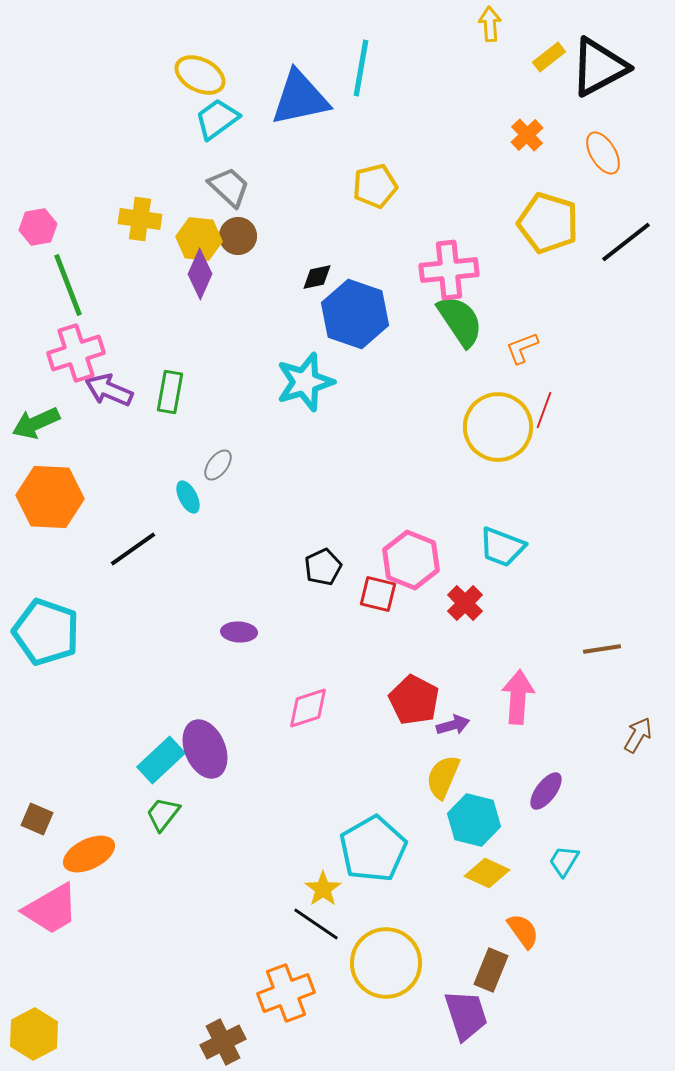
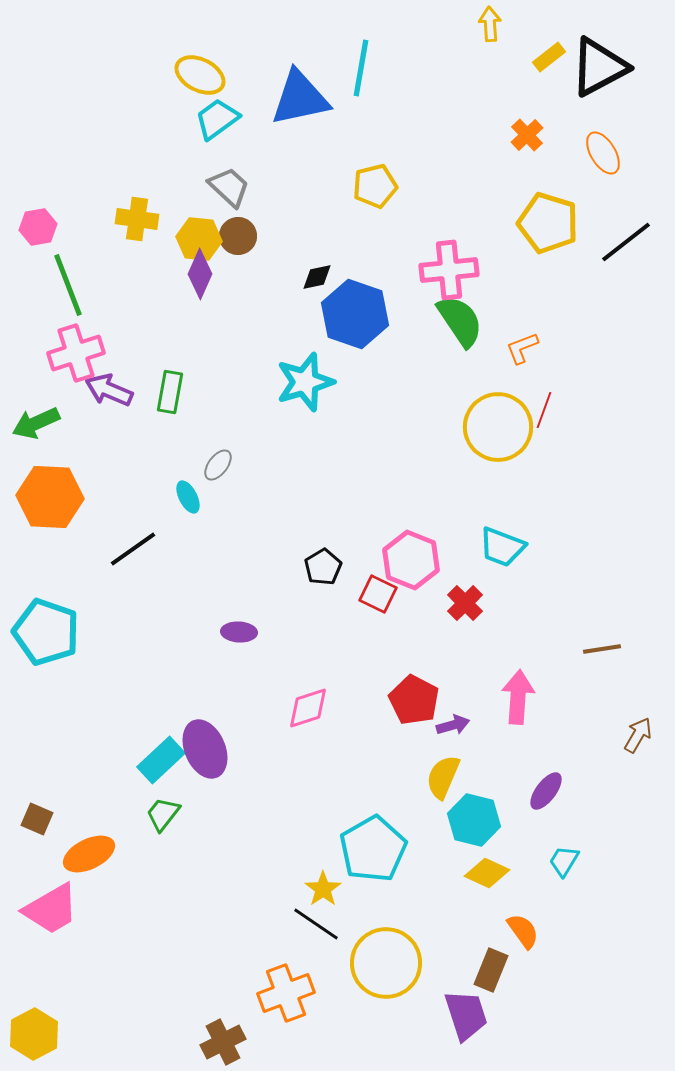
yellow cross at (140, 219): moved 3 px left
black pentagon at (323, 567): rotated 6 degrees counterclockwise
red square at (378, 594): rotated 12 degrees clockwise
